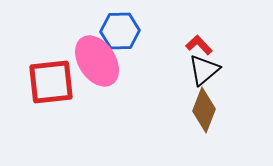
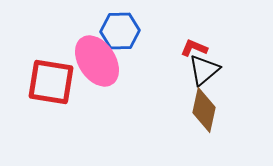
red L-shape: moved 5 px left, 3 px down; rotated 24 degrees counterclockwise
red square: rotated 15 degrees clockwise
brown diamond: rotated 9 degrees counterclockwise
